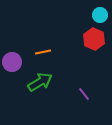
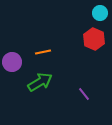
cyan circle: moved 2 px up
